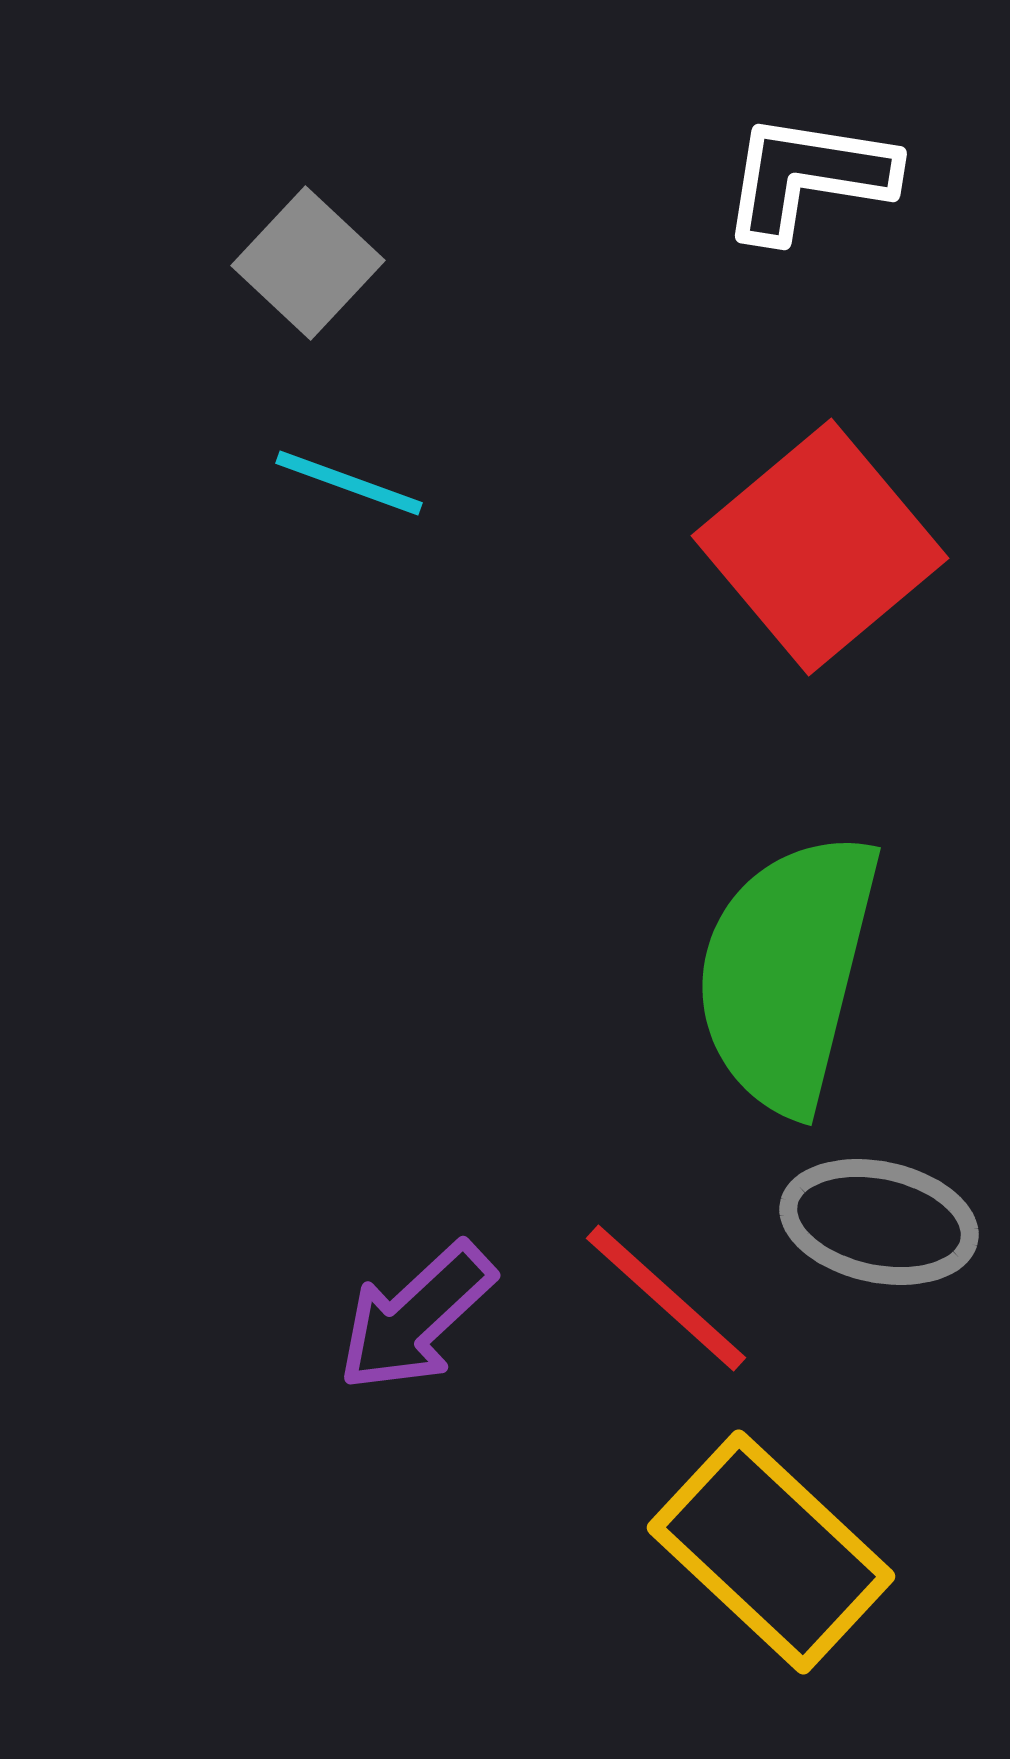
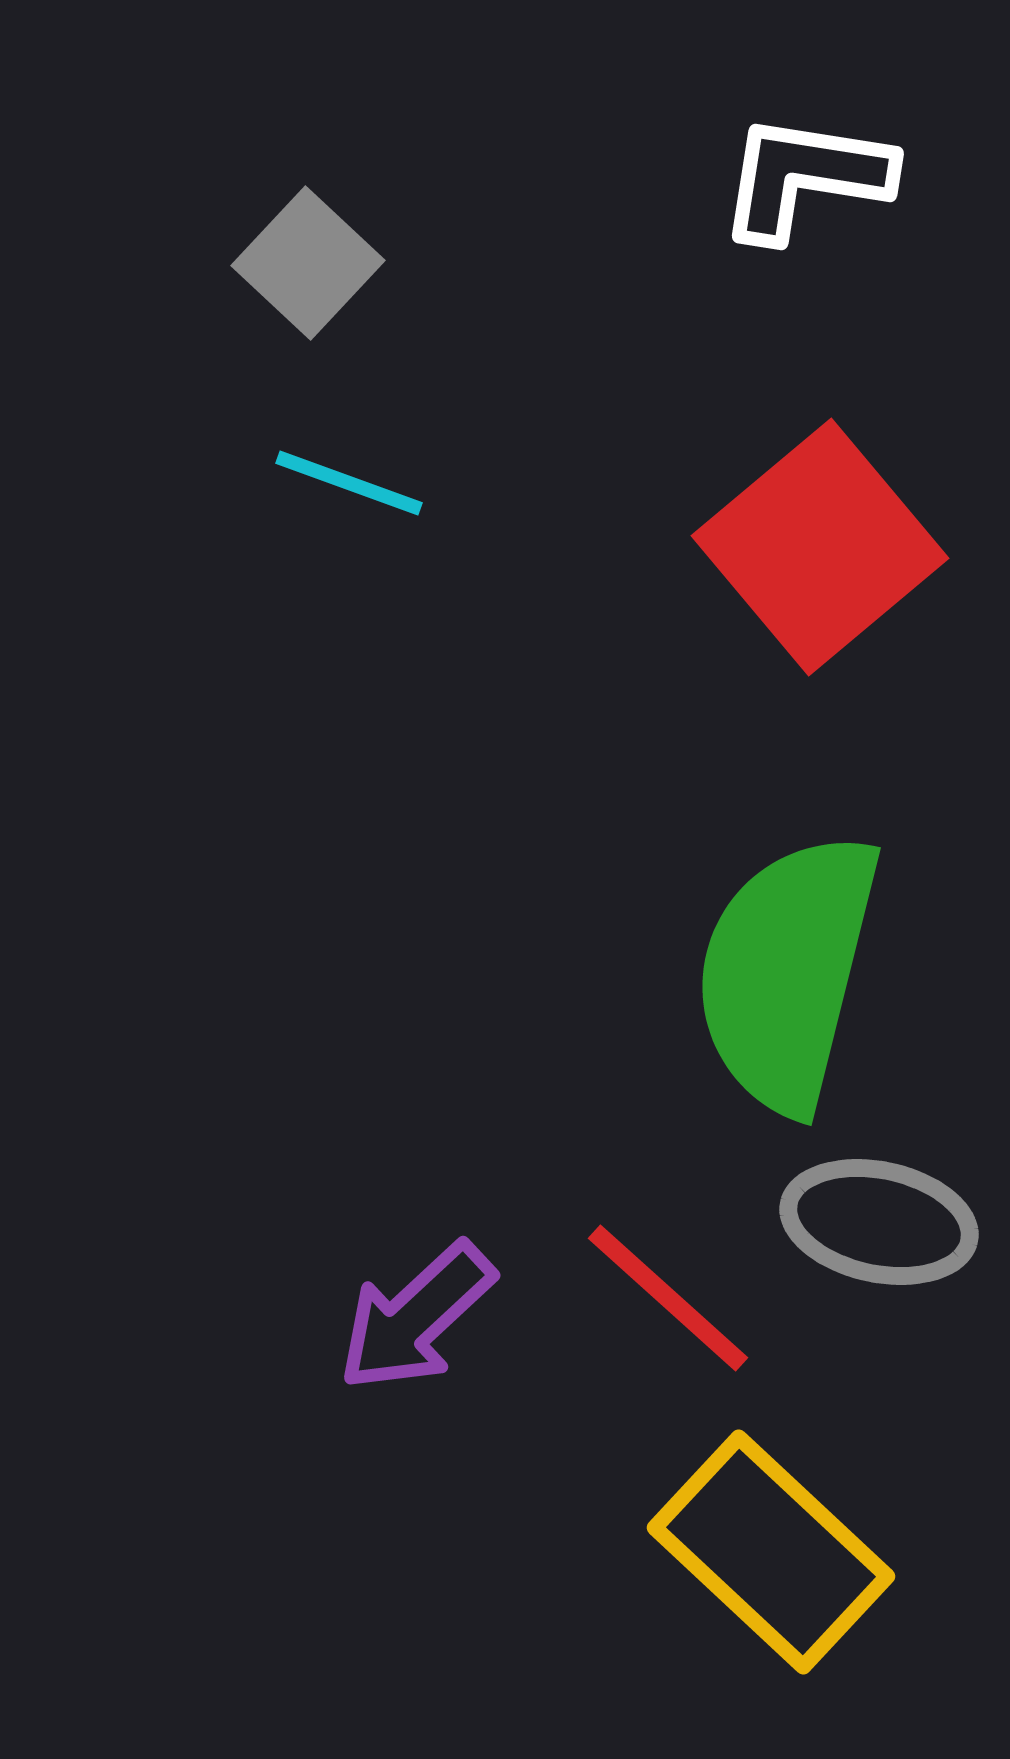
white L-shape: moved 3 px left
red line: moved 2 px right
